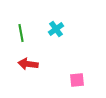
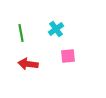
pink square: moved 9 px left, 24 px up
